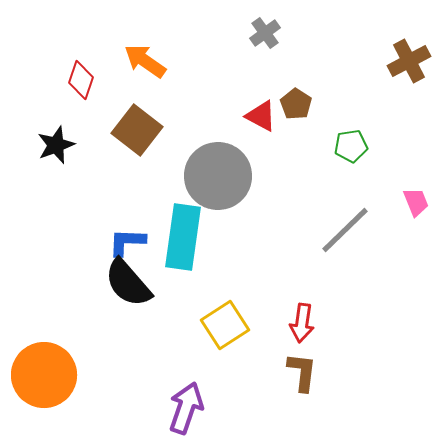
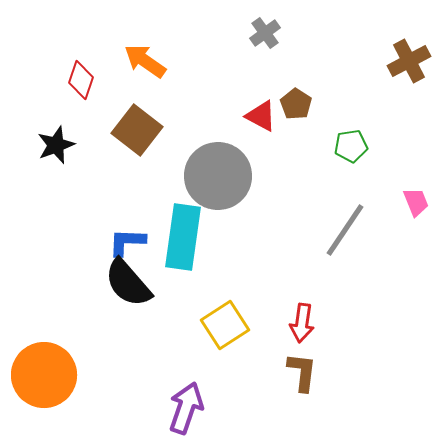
gray line: rotated 12 degrees counterclockwise
